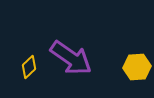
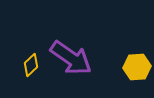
yellow diamond: moved 2 px right, 2 px up
